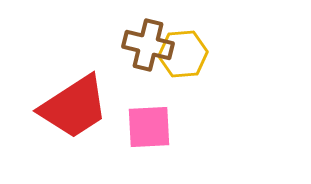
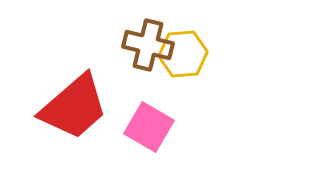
red trapezoid: rotated 8 degrees counterclockwise
pink square: rotated 33 degrees clockwise
